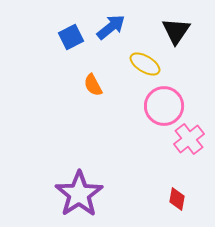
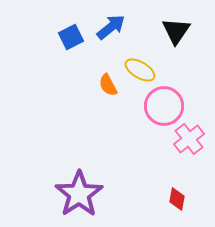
yellow ellipse: moved 5 px left, 6 px down
orange semicircle: moved 15 px right
